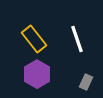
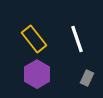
gray rectangle: moved 1 px right, 4 px up
